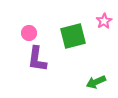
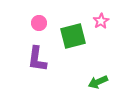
pink star: moved 3 px left
pink circle: moved 10 px right, 10 px up
green arrow: moved 2 px right
